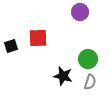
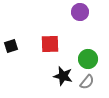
red square: moved 12 px right, 6 px down
gray semicircle: moved 3 px left; rotated 21 degrees clockwise
